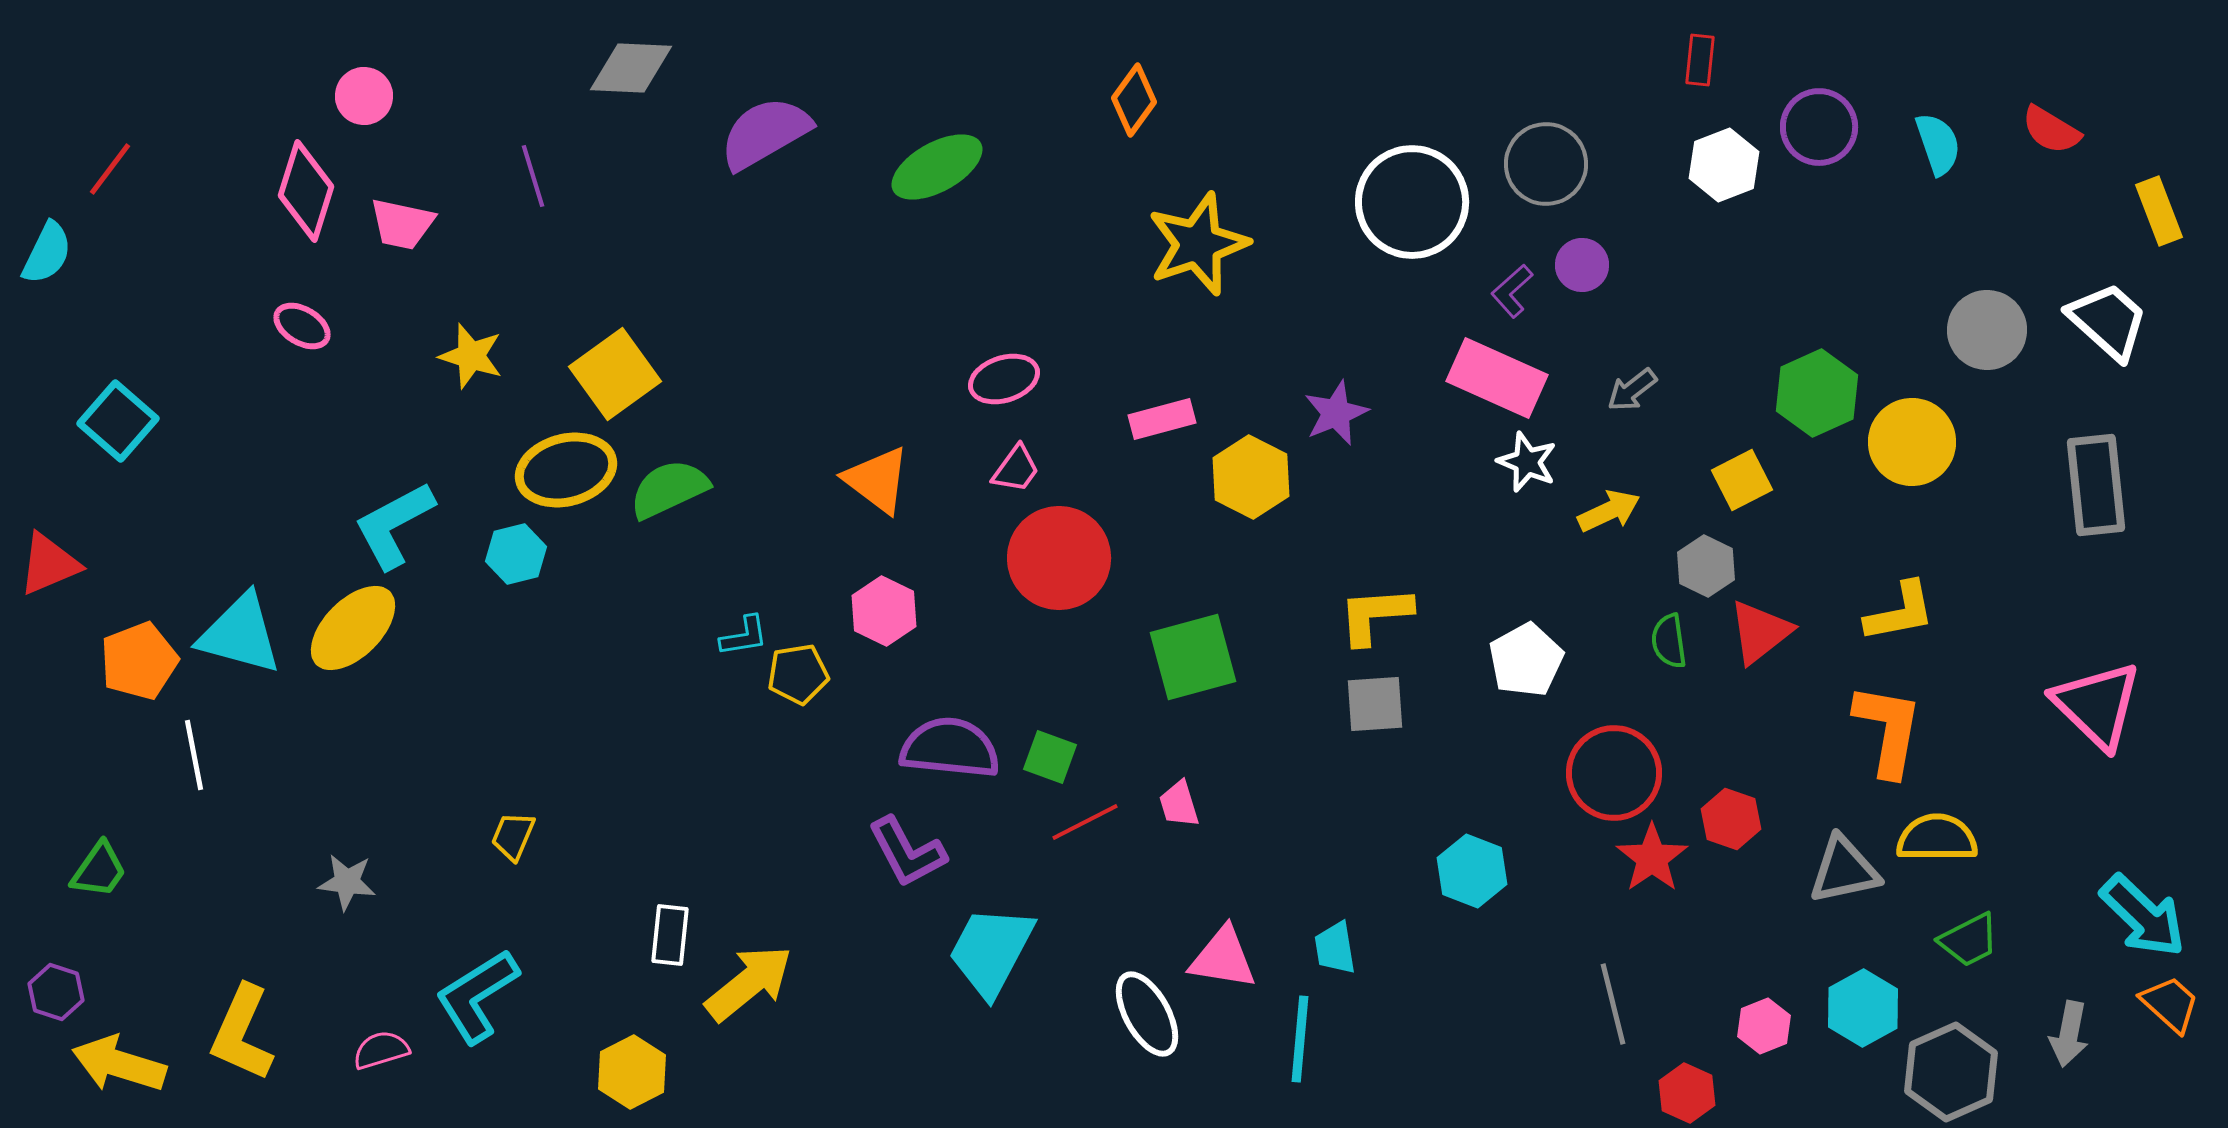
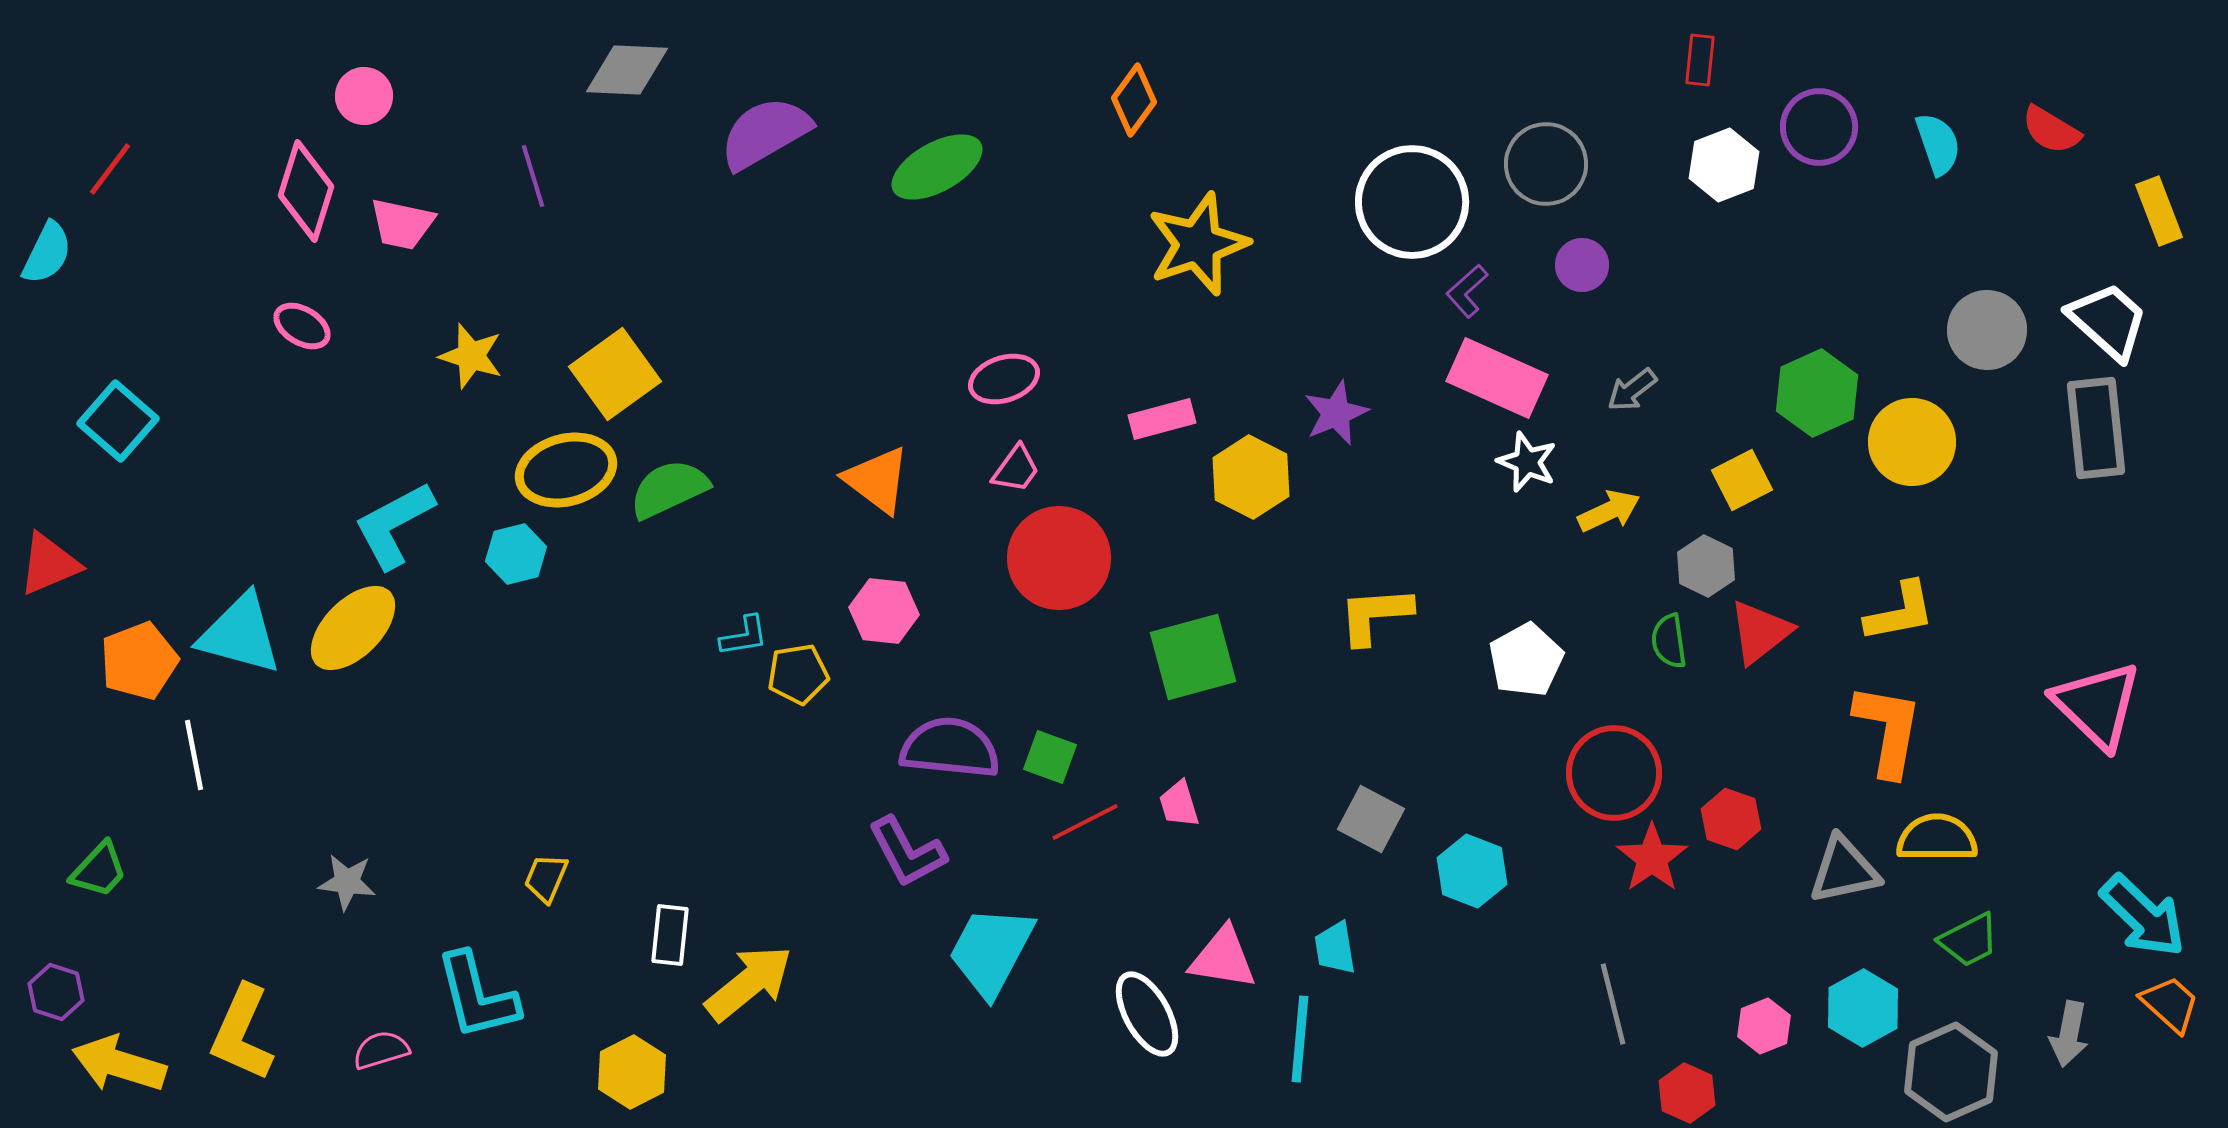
gray diamond at (631, 68): moved 4 px left, 2 px down
purple L-shape at (1512, 291): moved 45 px left
gray rectangle at (2096, 485): moved 57 px up
pink hexagon at (884, 611): rotated 20 degrees counterclockwise
gray square at (1375, 704): moved 4 px left, 115 px down; rotated 32 degrees clockwise
yellow trapezoid at (513, 836): moved 33 px right, 42 px down
green trapezoid at (99, 870): rotated 8 degrees clockwise
cyan L-shape at (477, 996): rotated 72 degrees counterclockwise
